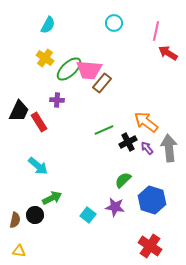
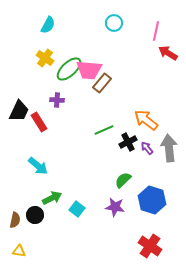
orange arrow: moved 2 px up
cyan square: moved 11 px left, 6 px up
